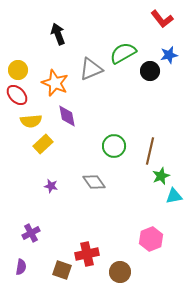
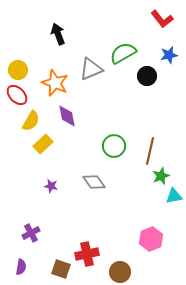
black circle: moved 3 px left, 5 px down
yellow semicircle: rotated 55 degrees counterclockwise
brown square: moved 1 px left, 1 px up
